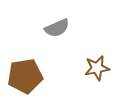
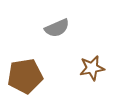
brown star: moved 5 px left
